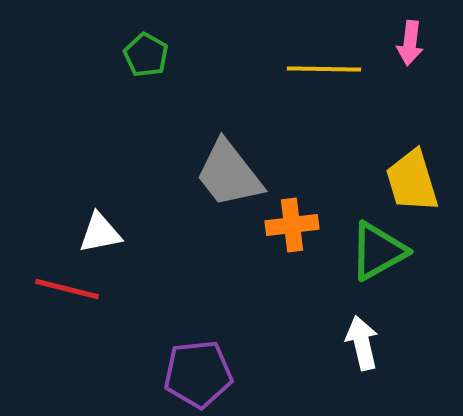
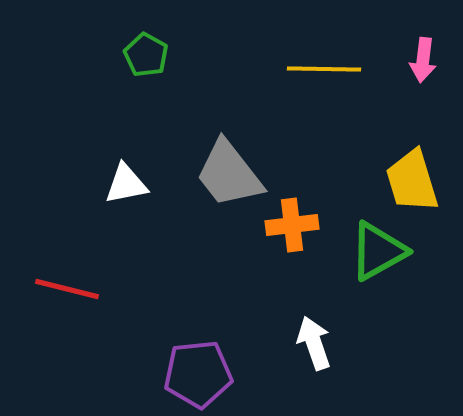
pink arrow: moved 13 px right, 17 px down
white triangle: moved 26 px right, 49 px up
white arrow: moved 48 px left; rotated 6 degrees counterclockwise
